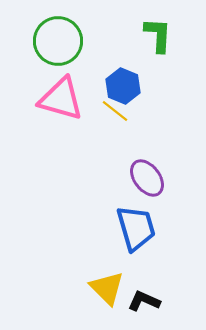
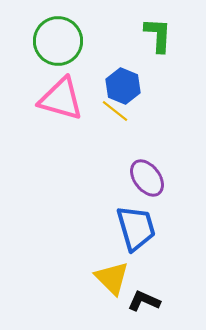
yellow triangle: moved 5 px right, 10 px up
